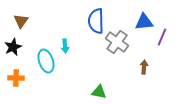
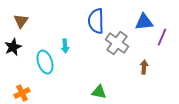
gray cross: moved 1 px down
cyan ellipse: moved 1 px left, 1 px down
orange cross: moved 6 px right, 15 px down; rotated 28 degrees counterclockwise
